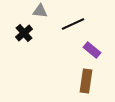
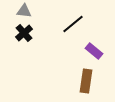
gray triangle: moved 16 px left
black line: rotated 15 degrees counterclockwise
purple rectangle: moved 2 px right, 1 px down
